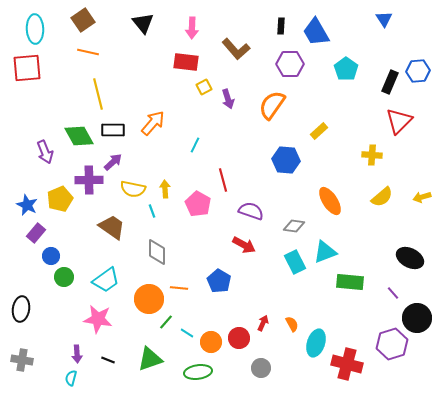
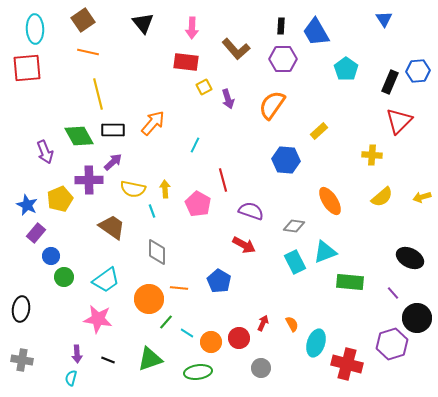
purple hexagon at (290, 64): moved 7 px left, 5 px up
